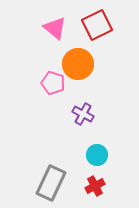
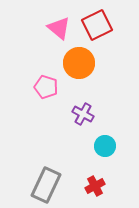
pink triangle: moved 4 px right
orange circle: moved 1 px right, 1 px up
pink pentagon: moved 7 px left, 4 px down
cyan circle: moved 8 px right, 9 px up
gray rectangle: moved 5 px left, 2 px down
